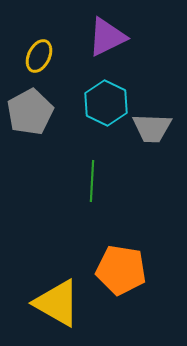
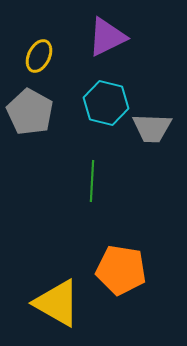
cyan hexagon: rotated 12 degrees counterclockwise
gray pentagon: rotated 15 degrees counterclockwise
